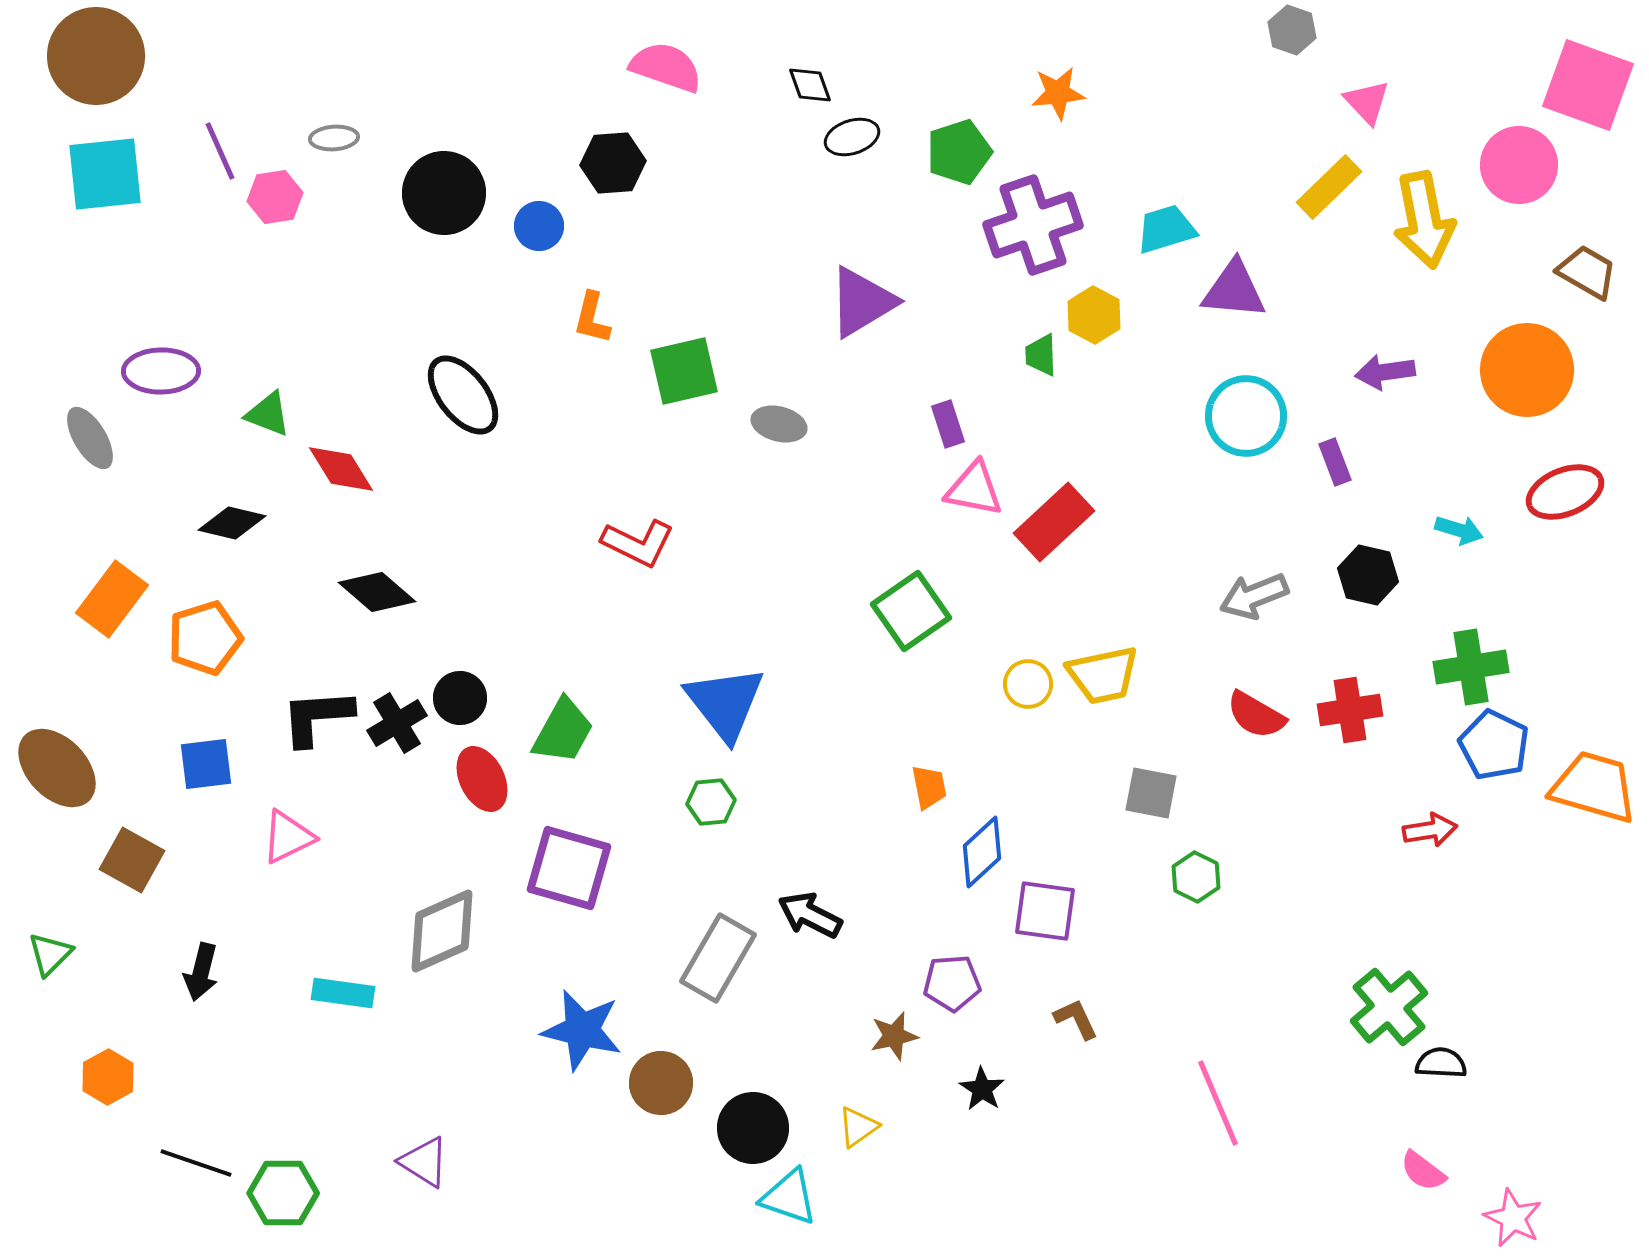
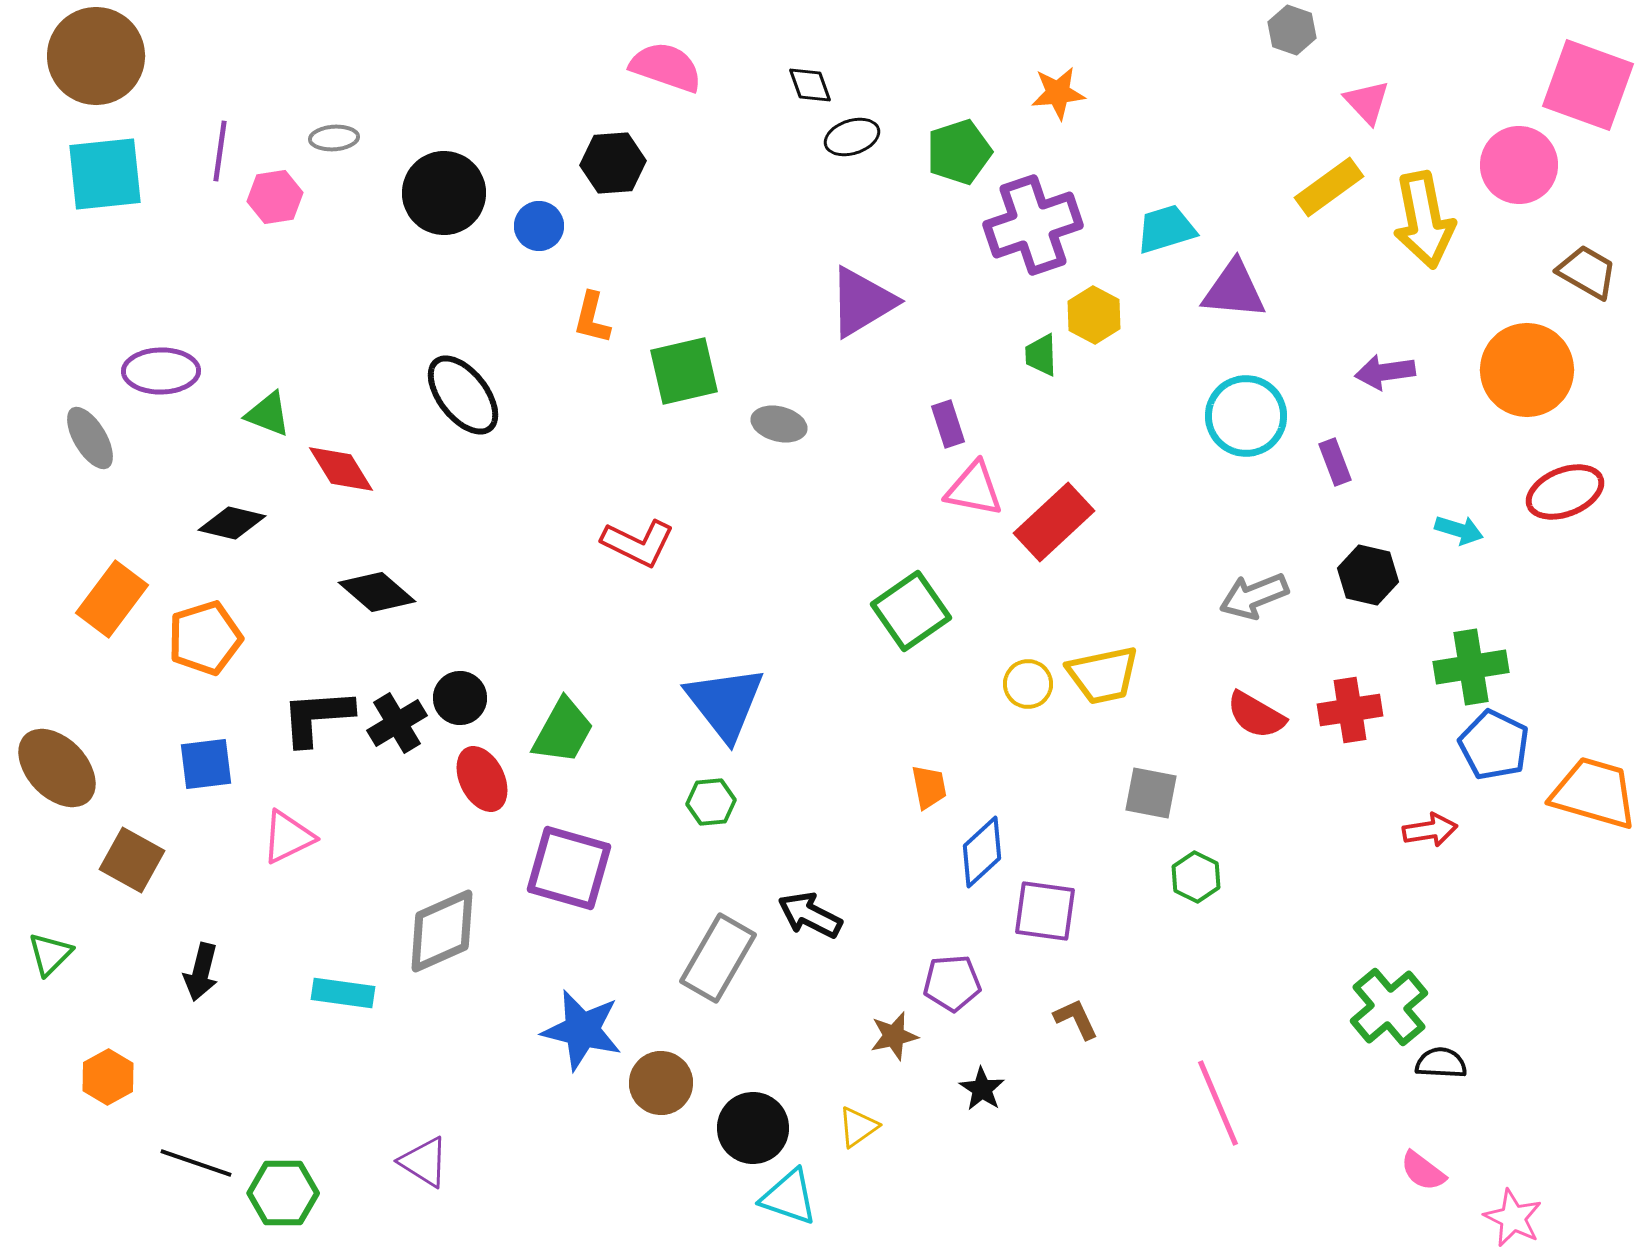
purple line at (220, 151): rotated 32 degrees clockwise
yellow rectangle at (1329, 187): rotated 8 degrees clockwise
orange trapezoid at (1594, 787): moved 6 px down
